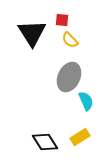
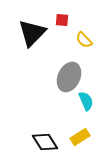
black triangle: rotated 16 degrees clockwise
yellow semicircle: moved 14 px right
